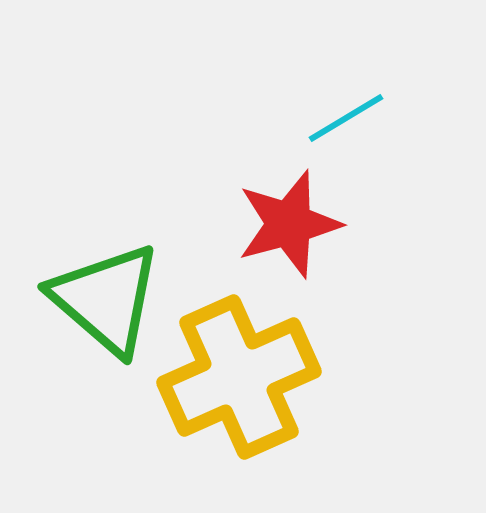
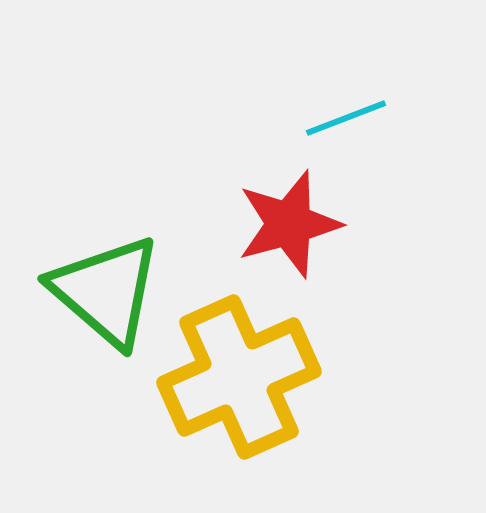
cyan line: rotated 10 degrees clockwise
green triangle: moved 8 px up
